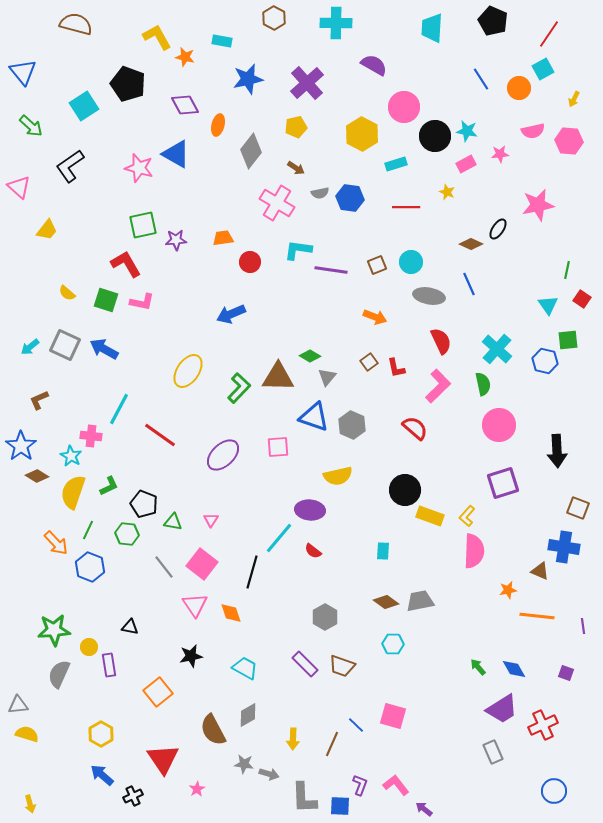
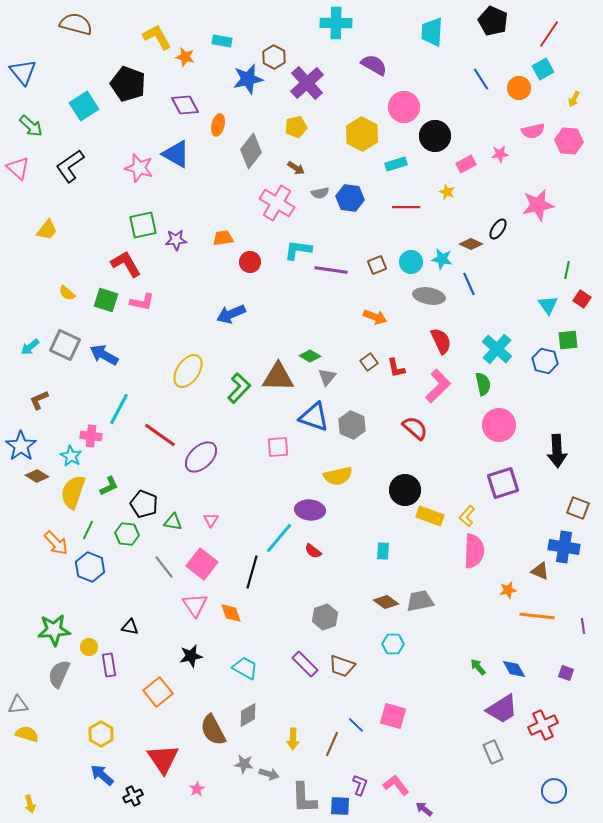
brown hexagon at (274, 18): moved 39 px down
cyan trapezoid at (432, 28): moved 4 px down
cyan star at (467, 131): moved 25 px left, 128 px down
pink triangle at (19, 187): moved 1 px left, 19 px up
blue arrow at (104, 349): moved 6 px down
purple ellipse at (223, 455): moved 22 px left, 2 px down
gray hexagon at (325, 617): rotated 10 degrees clockwise
